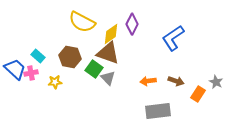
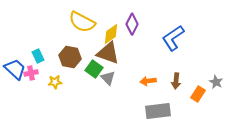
cyan rectangle: rotated 24 degrees clockwise
brown arrow: rotated 77 degrees clockwise
